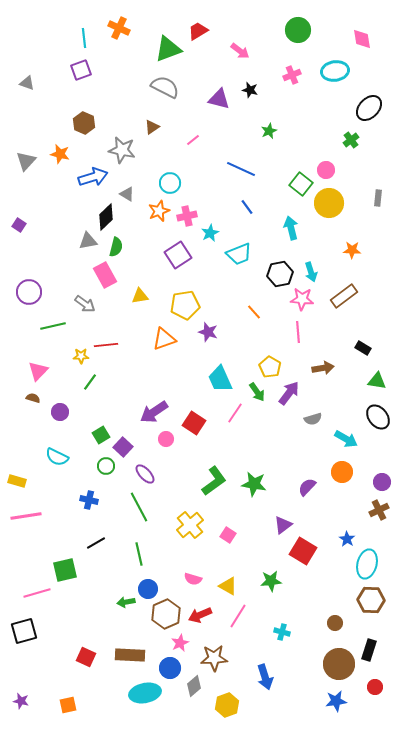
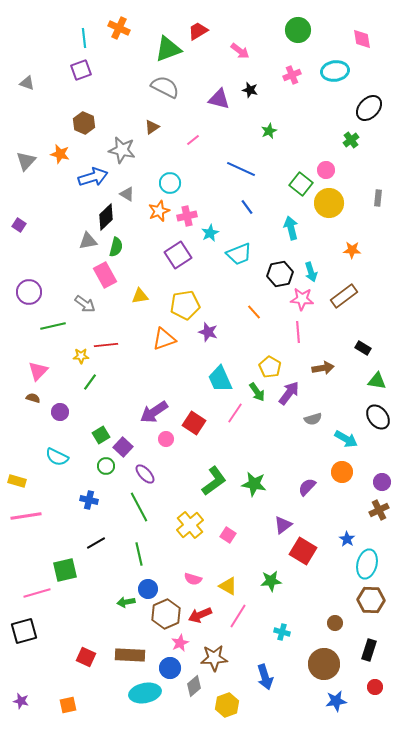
brown circle at (339, 664): moved 15 px left
